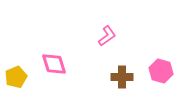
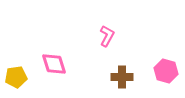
pink L-shape: rotated 25 degrees counterclockwise
pink hexagon: moved 5 px right
yellow pentagon: rotated 15 degrees clockwise
